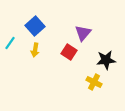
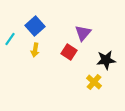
cyan line: moved 4 px up
yellow cross: rotated 14 degrees clockwise
